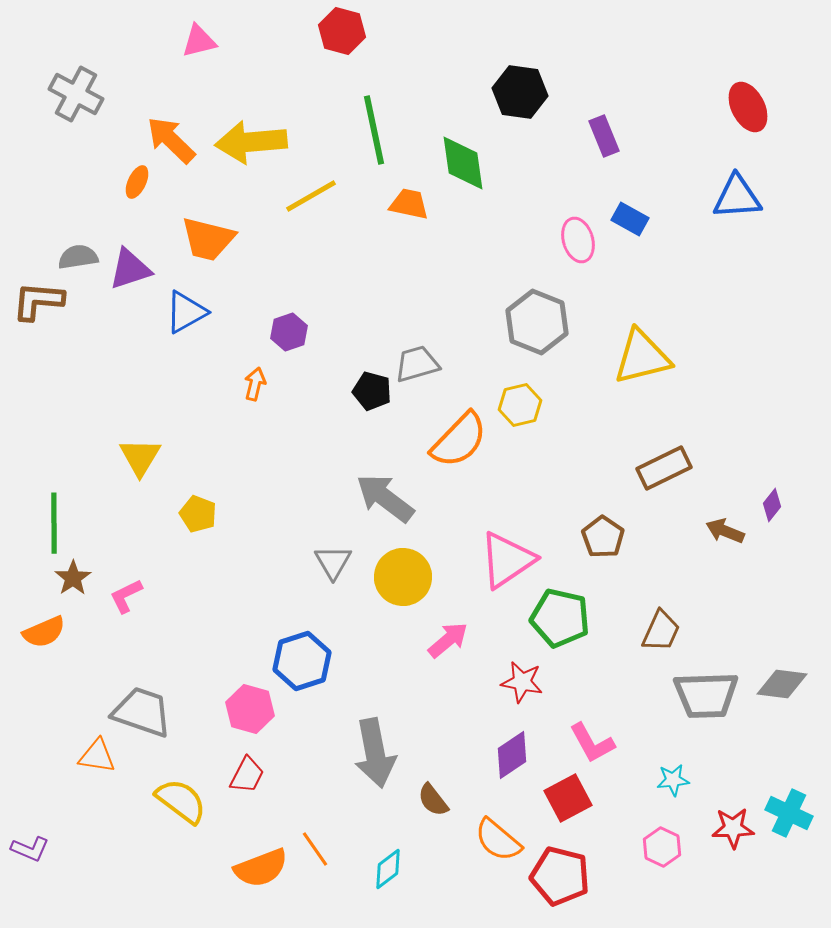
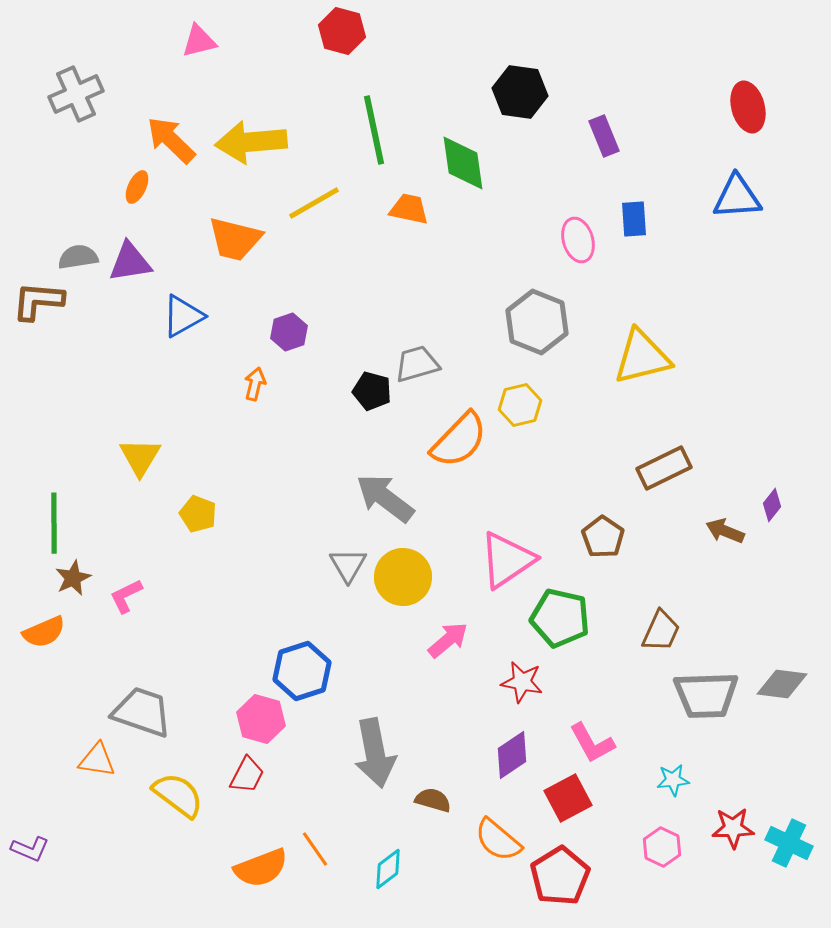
gray cross at (76, 94): rotated 38 degrees clockwise
red ellipse at (748, 107): rotated 12 degrees clockwise
orange ellipse at (137, 182): moved 5 px down
yellow line at (311, 196): moved 3 px right, 7 px down
orange trapezoid at (409, 204): moved 5 px down
blue rectangle at (630, 219): moved 4 px right; rotated 57 degrees clockwise
orange trapezoid at (208, 239): moved 27 px right
purple triangle at (130, 269): moved 7 px up; rotated 9 degrees clockwise
blue triangle at (186, 312): moved 3 px left, 4 px down
gray triangle at (333, 562): moved 15 px right, 3 px down
brown star at (73, 578): rotated 9 degrees clockwise
blue hexagon at (302, 661): moved 10 px down
pink hexagon at (250, 709): moved 11 px right, 10 px down
orange triangle at (97, 756): moved 4 px down
brown semicircle at (433, 800): rotated 144 degrees clockwise
yellow semicircle at (181, 801): moved 3 px left, 6 px up
cyan cross at (789, 813): moved 30 px down
red pentagon at (560, 876): rotated 26 degrees clockwise
